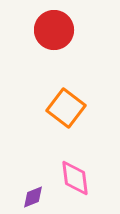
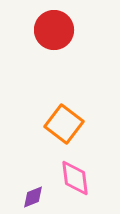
orange square: moved 2 px left, 16 px down
